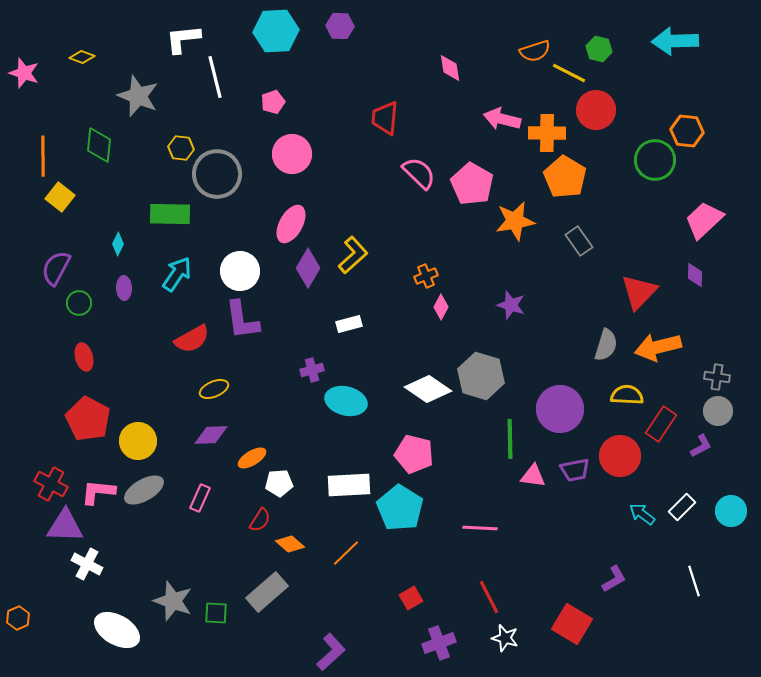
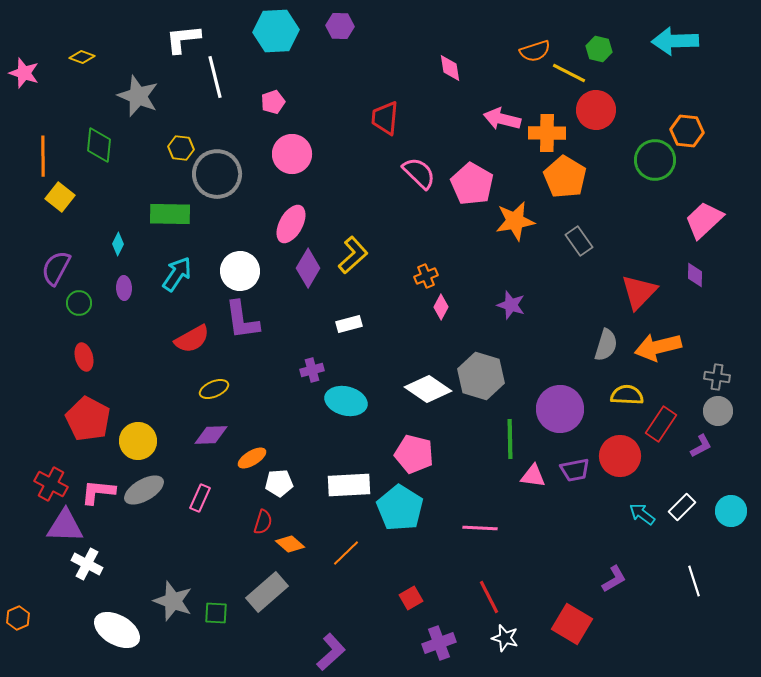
red semicircle at (260, 520): moved 3 px right, 2 px down; rotated 15 degrees counterclockwise
